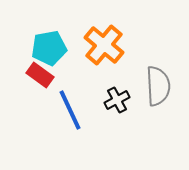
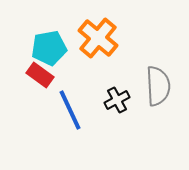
orange cross: moved 6 px left, 7 px up
